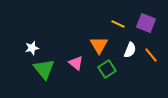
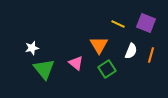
white semicircle: moved 1 px right, 1 px down
orange line: rotated 56 degrees clockwise
